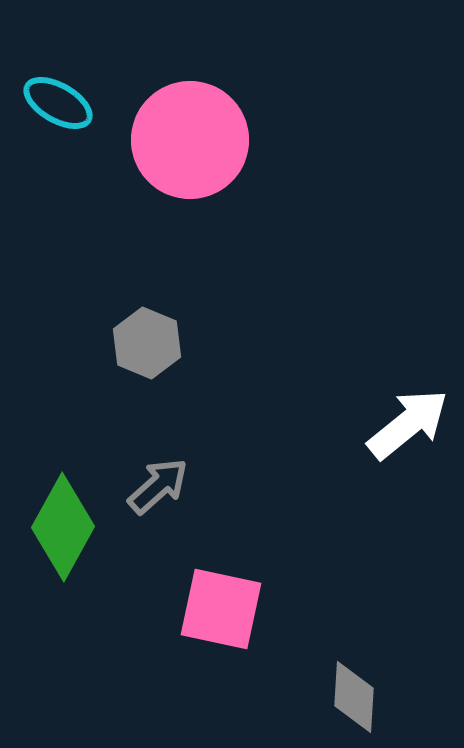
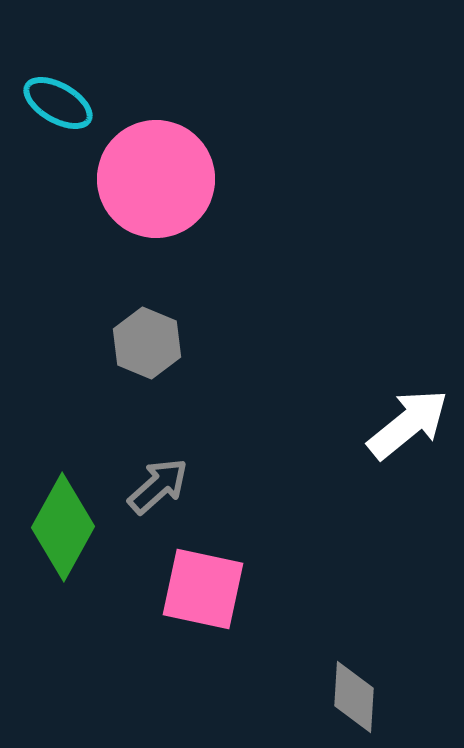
pink circle: moved 34 px left, 39 px down
pink square: moved 18 px left, 20 px up
